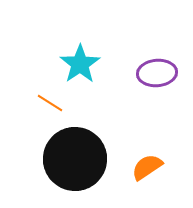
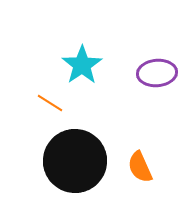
cyan star: moved 2 px right, 1 px down
black circle: moved 2 px down
orange semicircle: moved 7 px left; rotated 80 degrees counterclockwise
